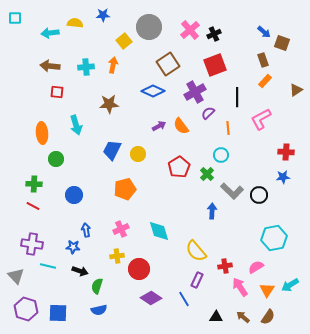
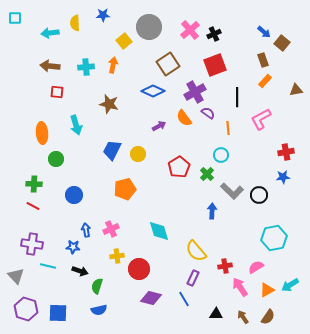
yellow semicircle at (75, 23): rotated 98 degrees counterclockwise
brown square at (282, 43): rotated 21 degrees clockwise
brown triangle at (296, 90): rotated 24 degrees clockwise
brown star at (109, 104): rotated 18 degrees clockwise
purple semicircle at (208, 113): rotated 80 degrees clockwise
orange semicircle at (181, 126): moved 3 px right, 8 px up
red cross at (286, 152): rotated 14 degrees counterclockwise
pink cross at (121, 229): moved 10 px left
purple rectangle at (197, 280): moved 4 px left, 2 px up
orange triangle at (267, 290): rotated 28 degrees clockwise
purple diamond at (151, 298): rotated 20 degrees counterclockwise
black triangle at (216, 317): moved 3 px up
brown arrow at (243, 317): rotated 16 degrees clockwise
